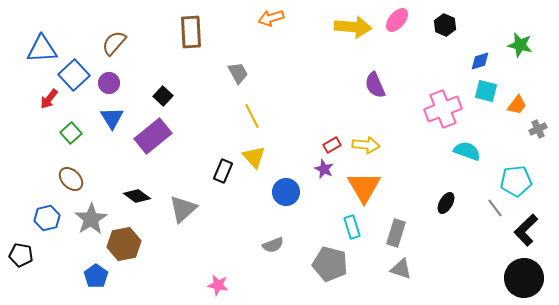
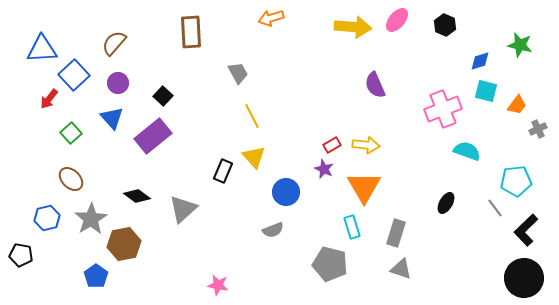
purple circle at (109, 83): moved 9 px right
blue triangle at (112, 118): rotated 10 degrees counterclockwise
gray semicircle at (273, 245): moved 15 px up
